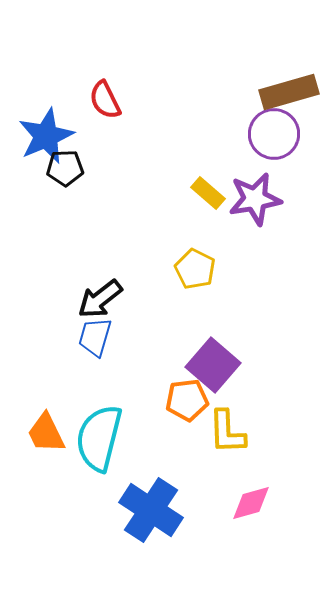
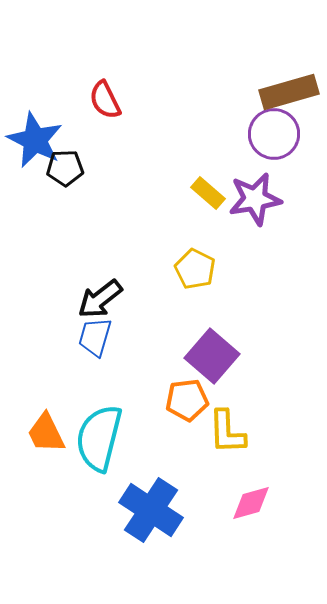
blue star: moved 11 px left, 4 px down; rotated 22 degrees counterclockwise
purple square: moved 1 px left, 9 px up
